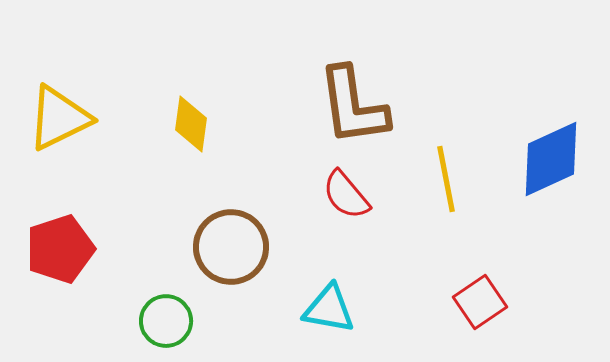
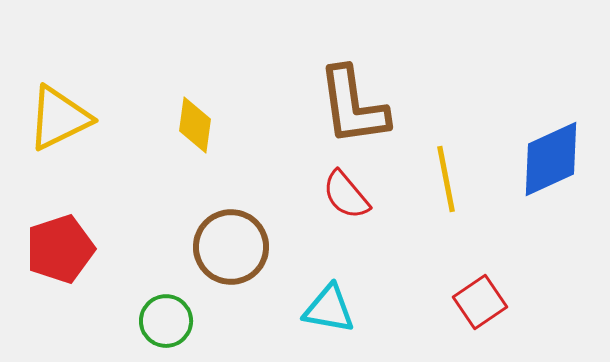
yellow diamond: moved 4 px right, 1 px down
